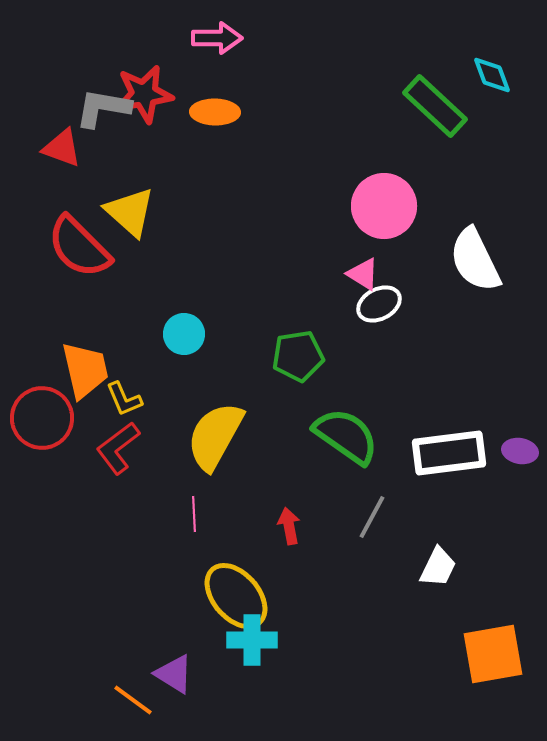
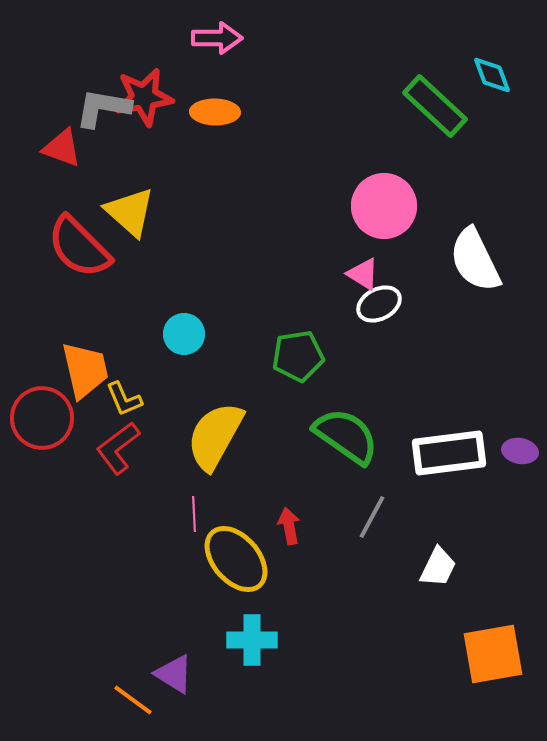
red star: moved 3 px down
yellow ellipse: moved 37 px up
